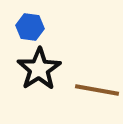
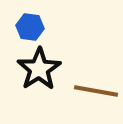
brown line: moved 1 px left, 1 px down
